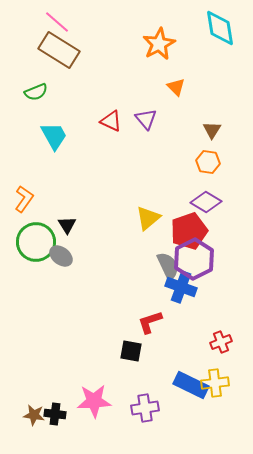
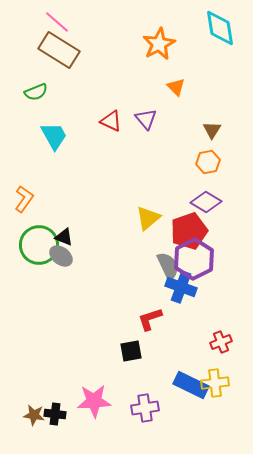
orange hexagon: rotated 20 degrees counterclockwise
black triangle: moved 3 px left, 12 px down; rotated 36 degrees counterclockwise
green circle: moved 3 px right, 3 px down
red L-shape: moved 3 px up
black square: rotated 20 degrees counterclockwise
